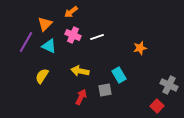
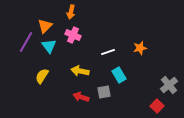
orange arrow: rotated 40 degrees counterclockwise
orange triangle: moved 2 px down
white line: moved 11 px right, 15 px down
cyan triangle: rotated 28 degrees clockwise
gray cross: rotated 24 degrees clockwise
gray square: moved 1 px left, 2 px down
red arrow: rotated 98 degrees counterclockwise
